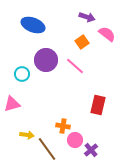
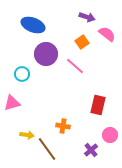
purple circle: moved 6 px up
pink triangle: moved 1 px up
pink circle: moved 35 px right, 5 px up
